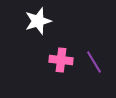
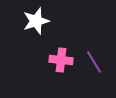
white star: moved 2 px left
